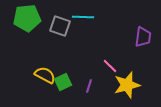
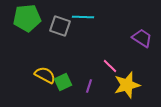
purple trapezoid: moved 1 px left, 1 px down; rotated 65 degrees counterclockwise
